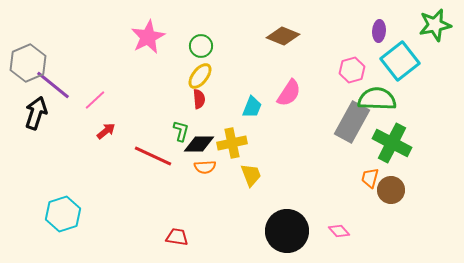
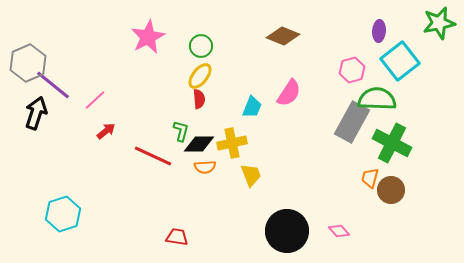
green star: moved 4 px right, 2 px up
